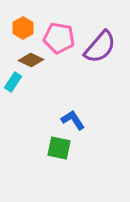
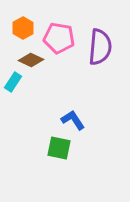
purple semicircle: rotated 36 degrees counterclockwise
